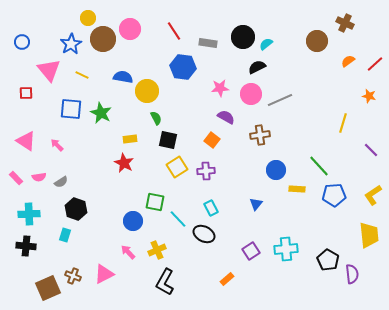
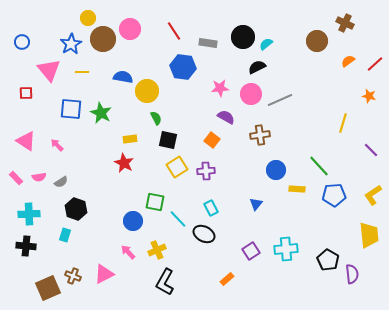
yellow line at (82, 75): moved 3 px up; rotated 24 degrees counterclockwise
